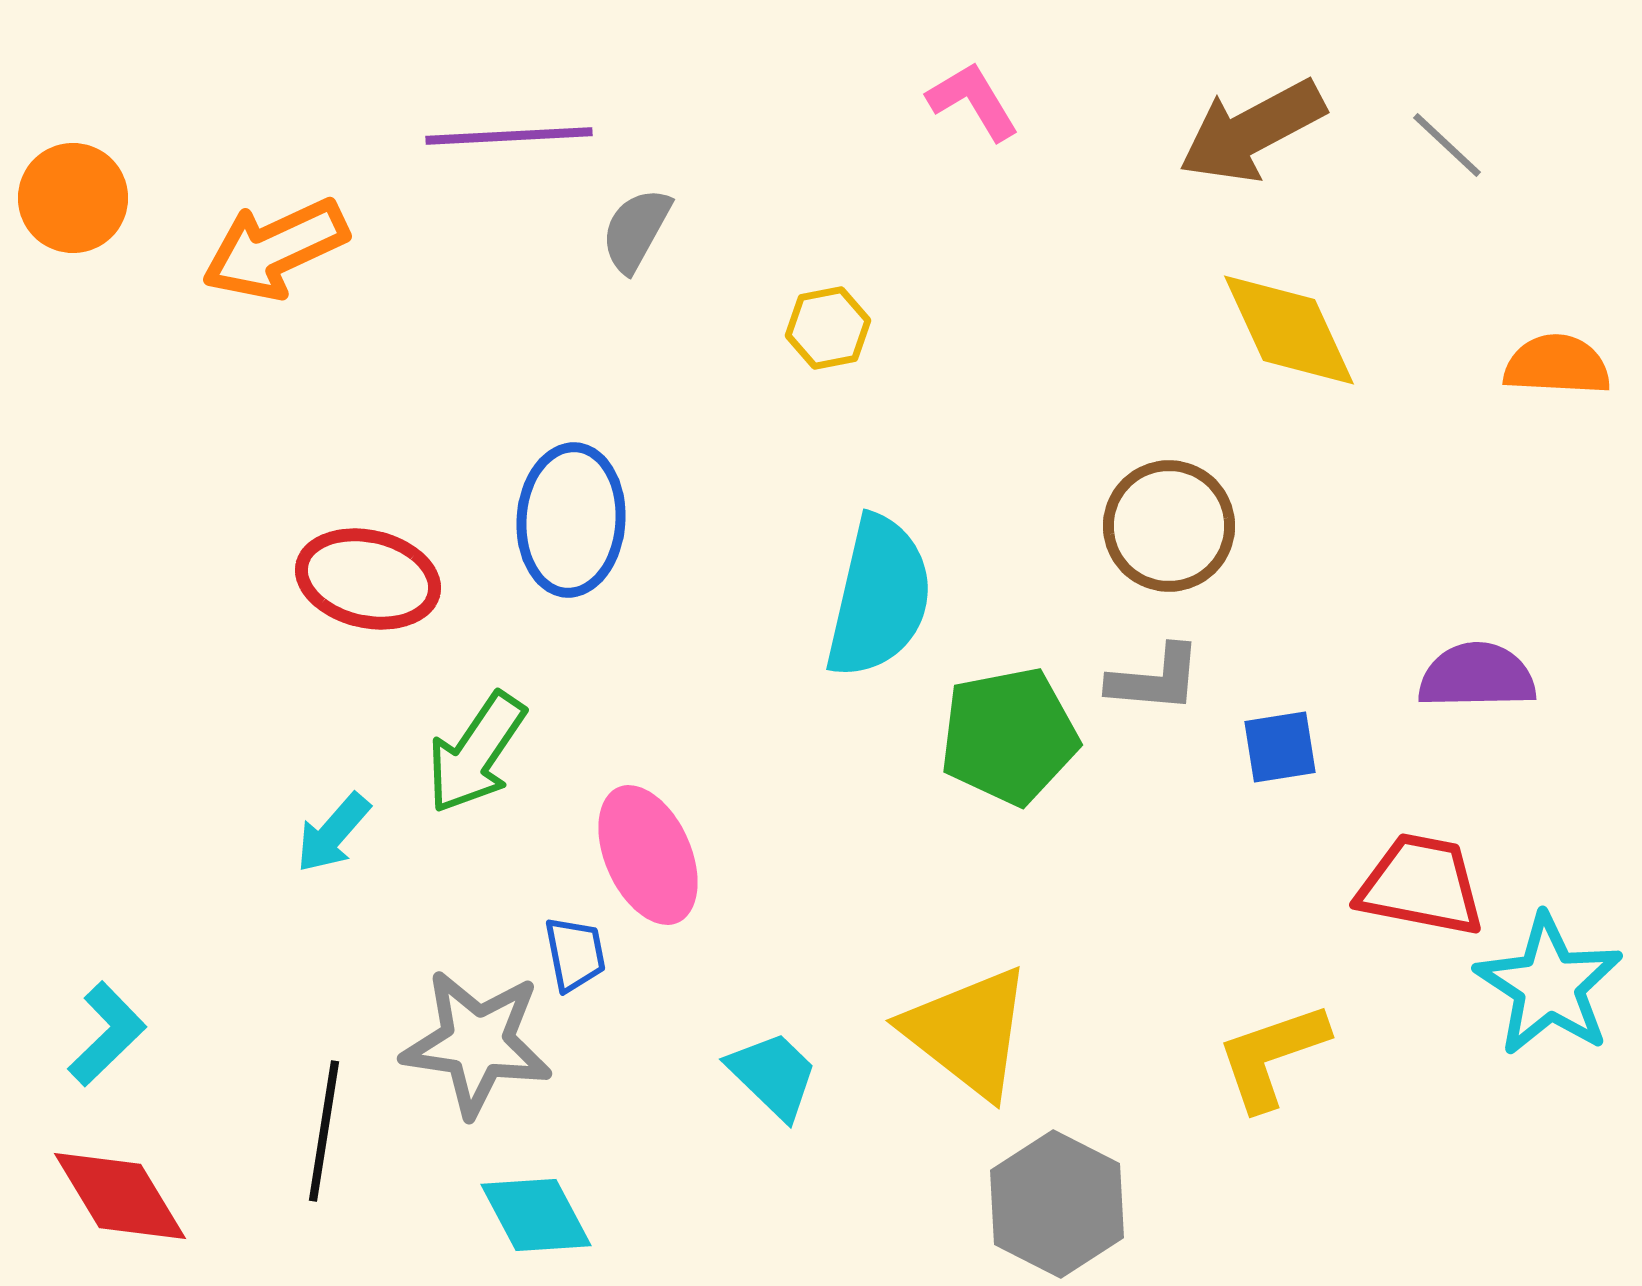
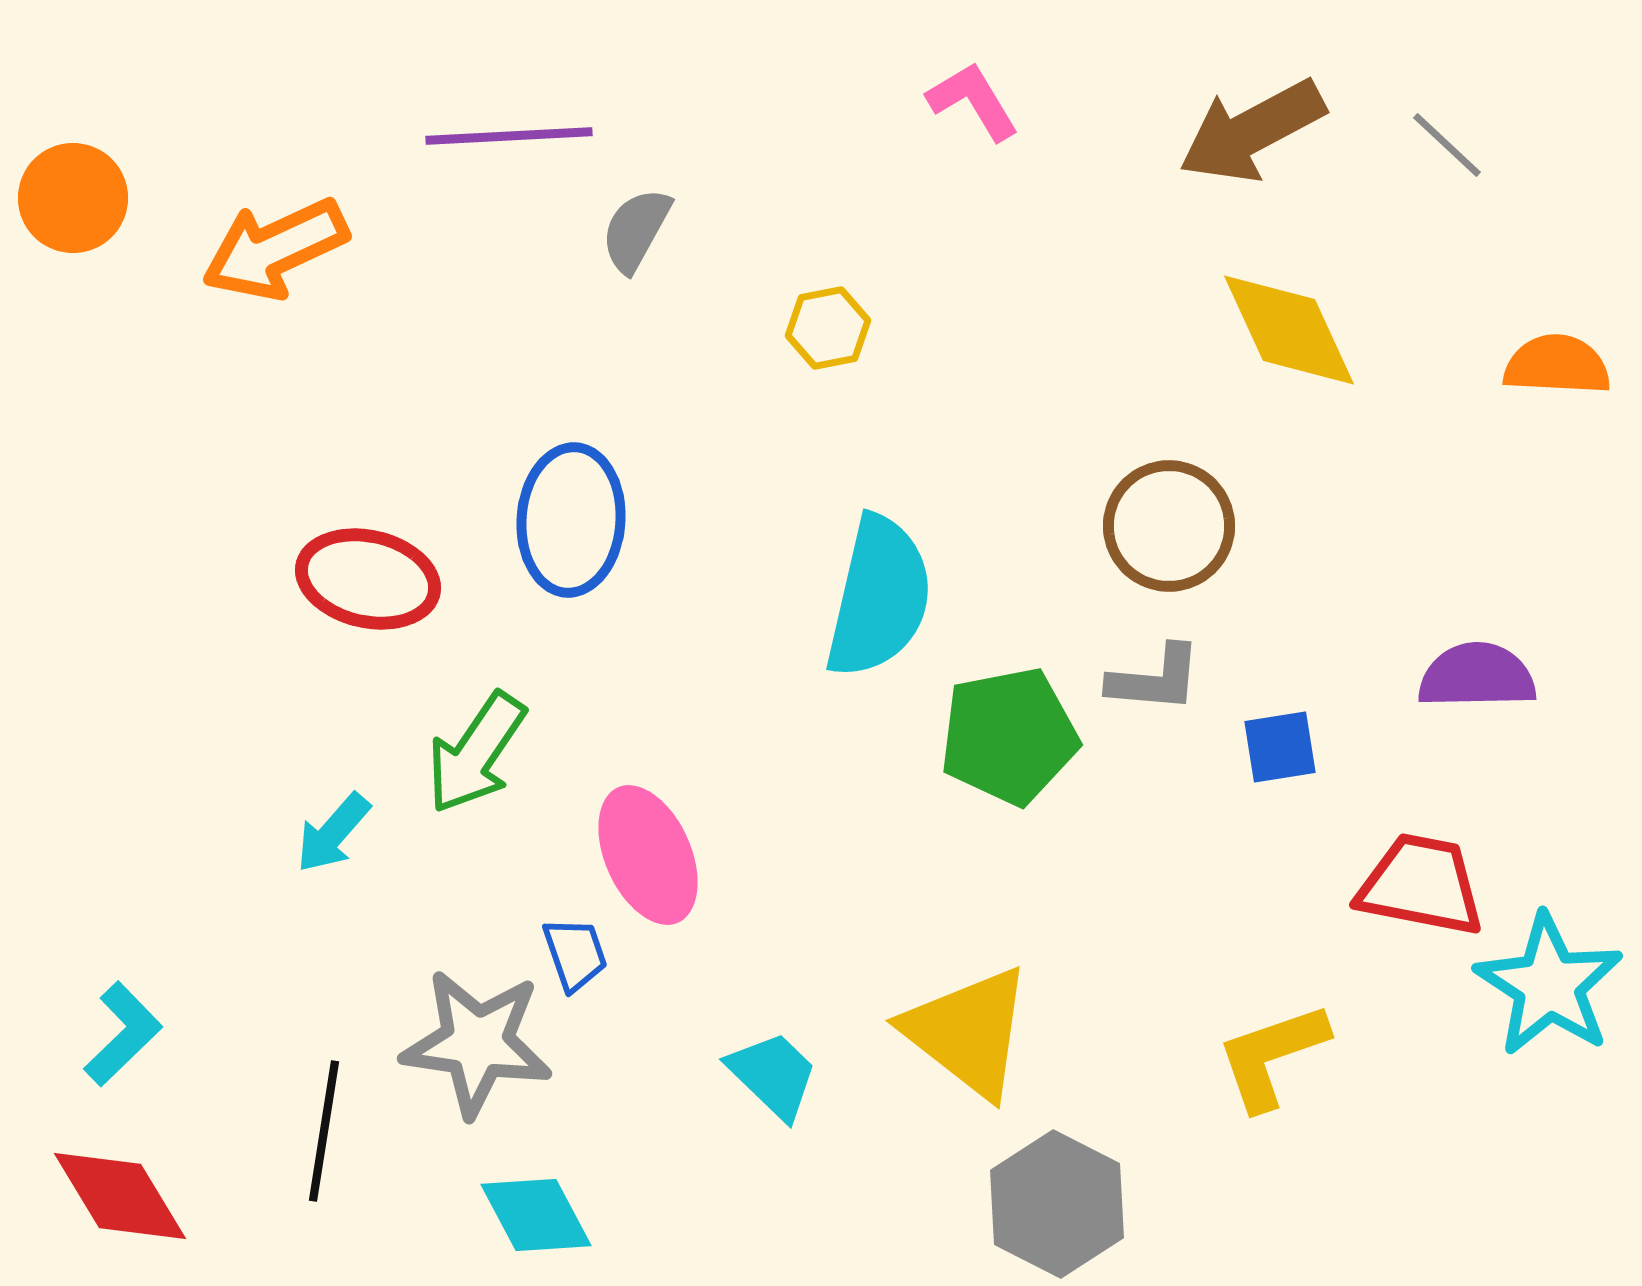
blue trapezoid: rotated 8 degrees counterclockwise
cyan L-shape: moved 16 px right
